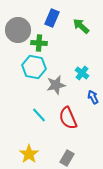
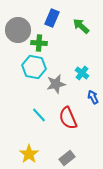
gray star: moved 1 px up
gray rectangle: rotated 21 degrees clockwise
